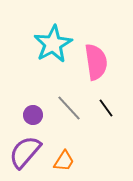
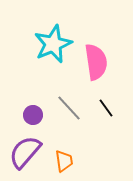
cyan star: rotated 6 degrees clockwise
orange trapezoid: rotated 40 degrees counterclockwise
